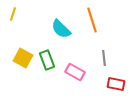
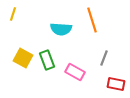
cyan semicircle: rotated 40 degrees counterclockwise
gray line: rotated 28 degrees clockwise
